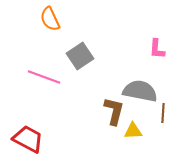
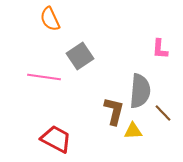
pink L-shape: moved 3 px right
pink line: rotated 12 degrees counterclockwise
gray semicircle: rotated 84 degrees clockwise
brown line: rotated 48 degrees counterclockwise
red trapezoid: moved 28 px right
